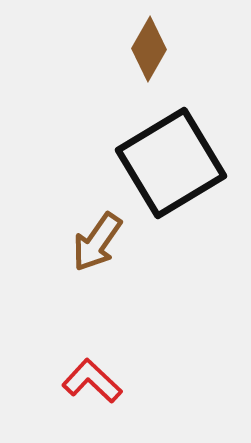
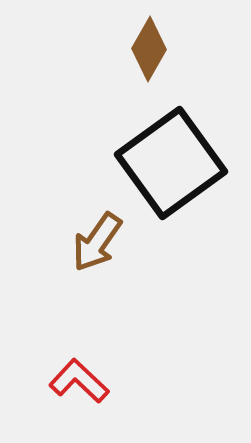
black square: rotated 5 degrees counterclockwise
red L-shape: moved 13 px left
